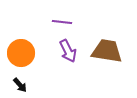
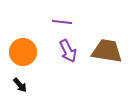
orange circle: moved 2 px right, 1 px up
